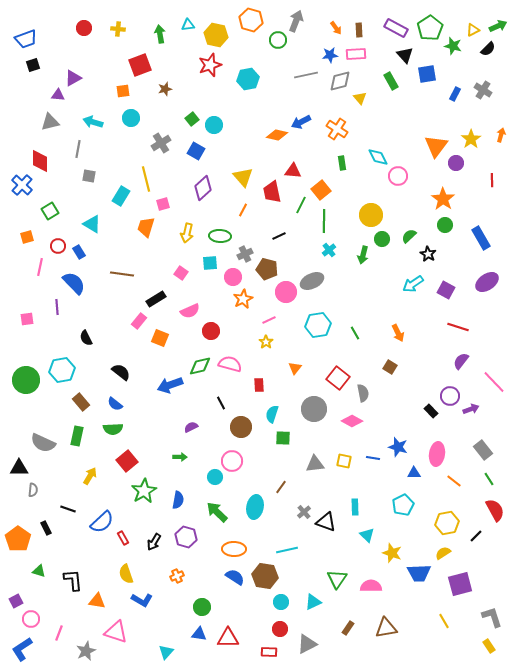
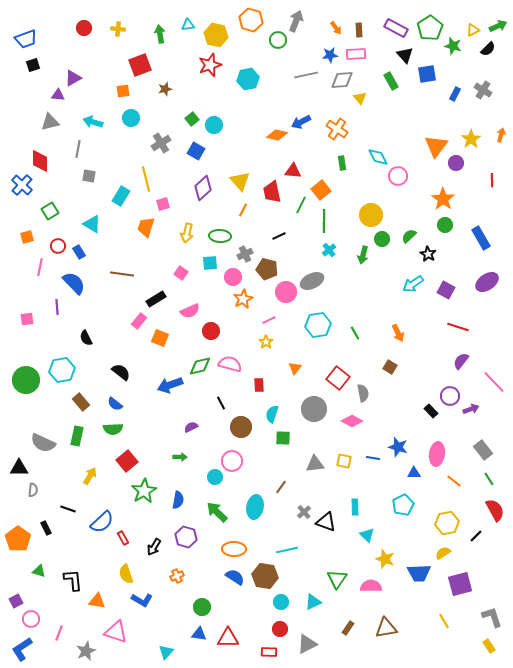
gray diamond at (340, 81): moved 2 px right, 1 px up; rotated 10 degrees clockwise
yellow triangle at (243, 177): moved 3 px left, 4 px down
black arrow at (154, 542): moved 5 px down
yellow star at (392, 553): moved 7 px left, 6 px down
